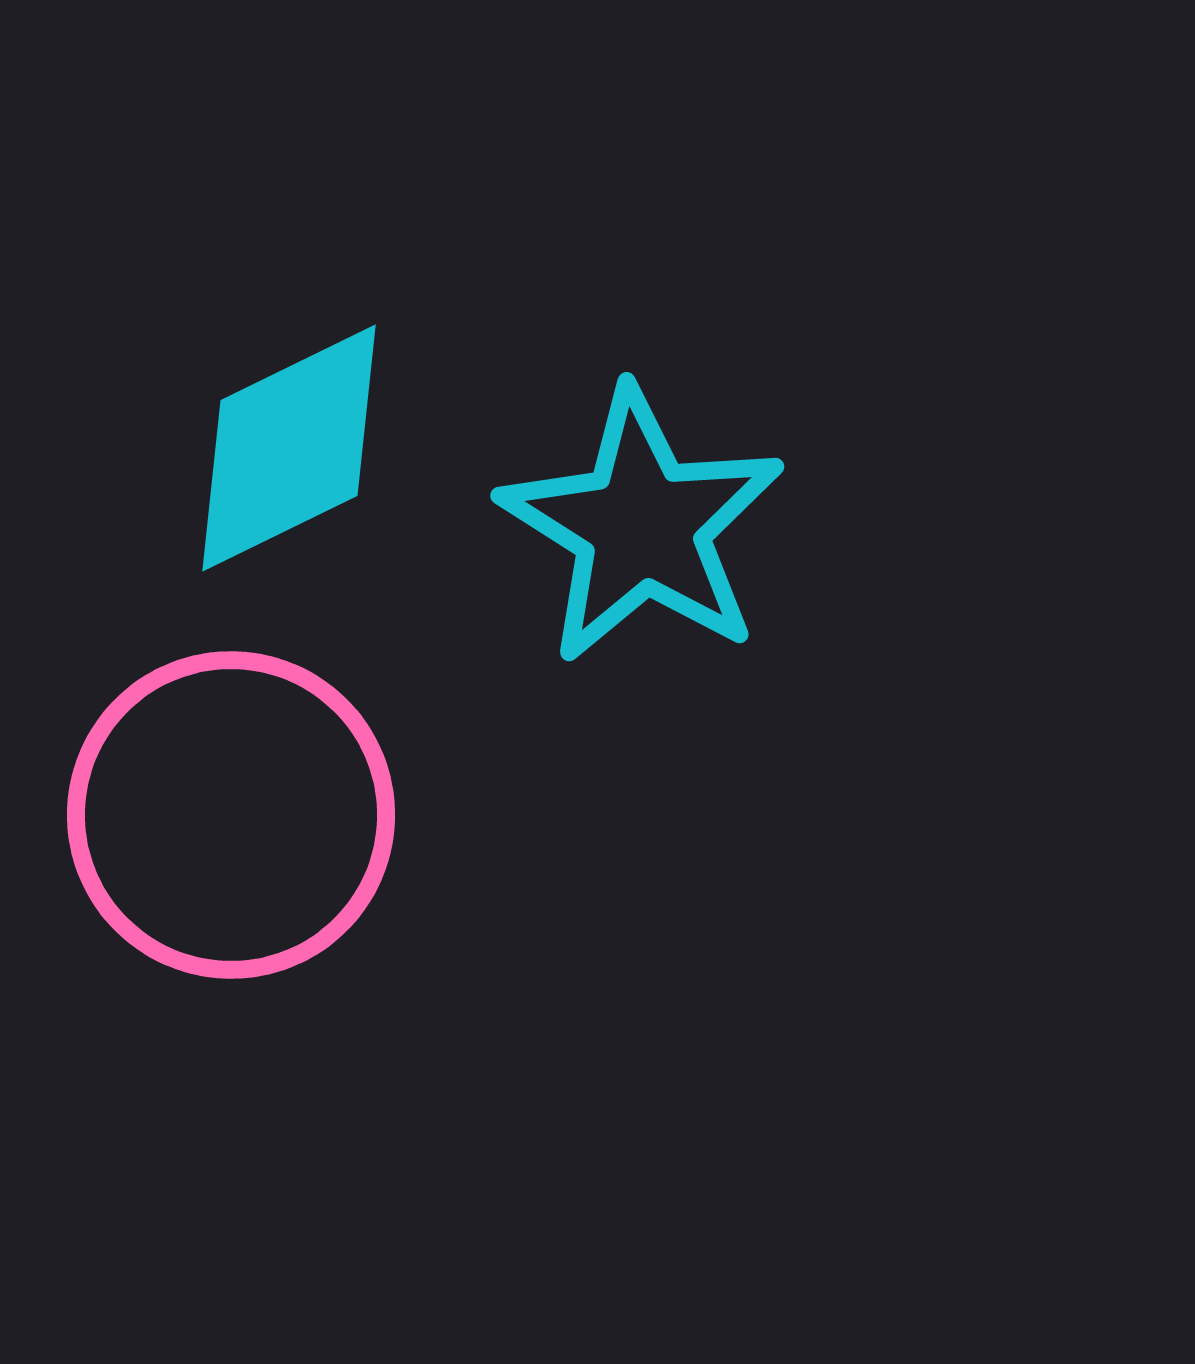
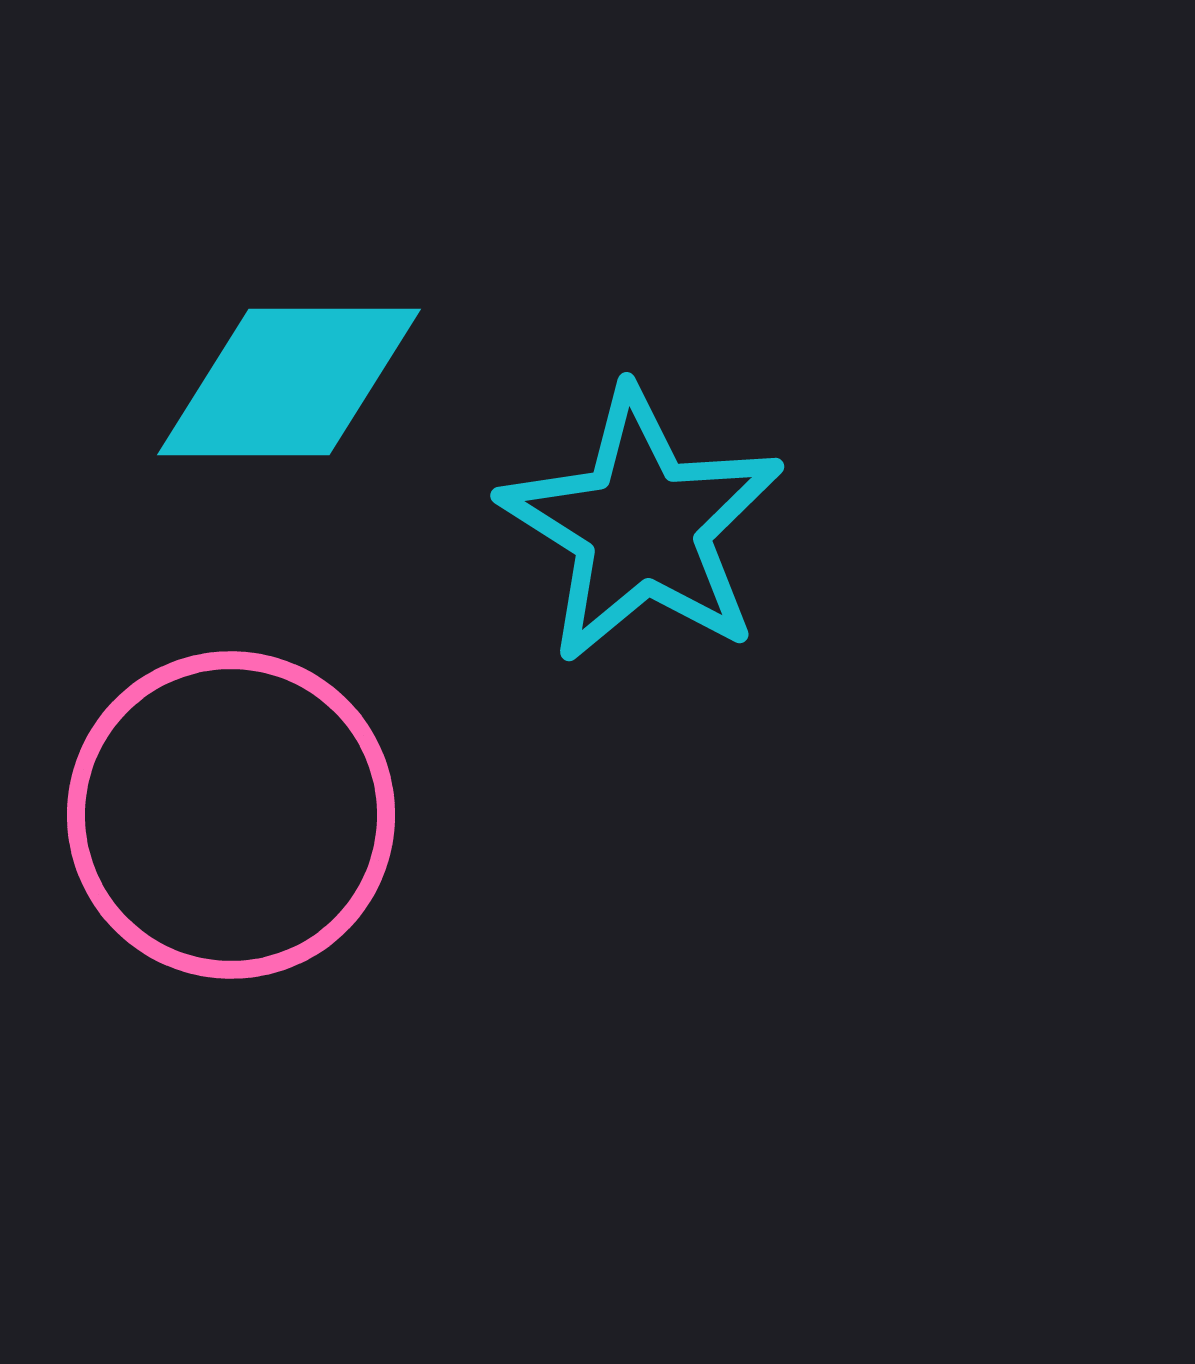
cyan diamond: moved 66 px up; rotated 26 degrees clockwise
